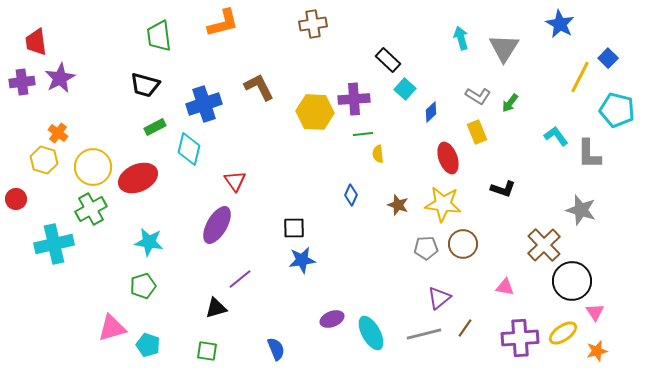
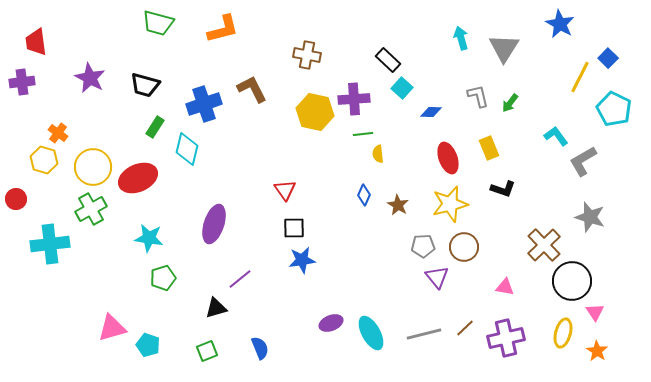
orange L-shape at (223, 23): moved 6 px down
brown cross at (313, 24): moved 6 px left, 31 px down; rotated 20 degrees clockwise
green trapezoid at (159, 36): moved 1 px left, 13 px up; rotated 68 degrees counterclockwise
purple star at (60, 78): moved 30 px right; rotated 16 degrees counterclockwise
brown L-shape at (259, 87): moved 7 px left, 2 px down
cyan square at (405, 89): moved 3 px left, 1 px up
gray L-shape at (478, 96): rotated 135 degrees counterclockwise
cyan pentagon at (617, 110): moved 3 px left, 1 px up; rotated 12 degrees clockwise
yellow hexagon at (315, 112): rotated 9 degrees clockwise
blue diamond at (431, 112): rotated 45 degrees clockwise
green rectangle at (155, 127): rotated 30 degrees counterclockwise
yellow rectangle at (477, 132): moved 12 px right, 16 px down
cyan diamond at (189, 149): moved 2 px left
gray L-shape at (589, 154): moved 6 px left, 7 px down; rotated 60 degrees clockwise
red triangle at (235, 181): moved 50 px right, 9 px down
blue diamond at (351, 195): moved 13 px right
yellow star at (443, 204): moved 7 px right; rotated 21 degrees counterclockwise
brown star at (398, 205): rotated 10 degrees clockwise
gray star at (581, 210): moved 9 px right, 7 px down
purple ellipse at (217, 225): moved 3 px left, 1 px up; rotated 12 degrees counterclockwise
cyan star at (149, 242): moved 4 px up
cyan cross at (54, 244): moved 4 px left; rotated 6 degrees clockwise
brown circle at (463, 244): moved 1 px right, 3 px down
gray pentagon at (426, 248): moved 3 px left, 2 px up
green pentagon at (143, 286): moved 20 px right, 8 px up
purple triangle at (439, 298): moved 2 px left, 21 px up; rotated 30 degrees counterclockwise
purple ellipse at (332, 319): moved 1 px left, 4 px down
brown line at (465, 328): rotated 12 degrees clockwise
yellow ellipse at (563, 333): rotated 40 degrees counterclockwise
purple cross at (520, 338): moved 14 px left; rotated 9 degrees counterclockwise
blue semicircle at (276, 349): moved 16 px left, 1 px up
green square at (207, 351): rotated 30 degrees counterclockwise
orange star at (597, 351): rotated 25 degrees counterclockwise
